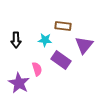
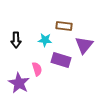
brown rectangle: moved 1 px right
purple rectangle: rotated 18 degrees counterclockwise
